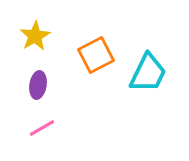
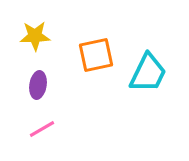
yellow star: rotated 28 degrees clockwise
orange square: rotated 15 degrees clockwise
pink line: moved 1 px down
